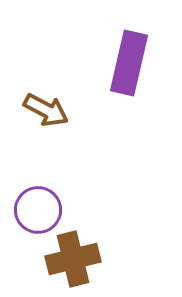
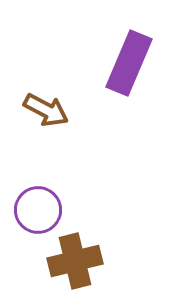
purple rectangle: rotated 10 degrees clockwise
brown cross: moved 2 px right, 2 px down
